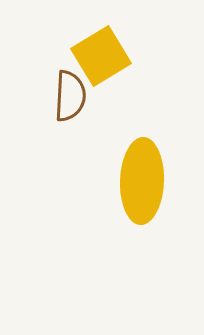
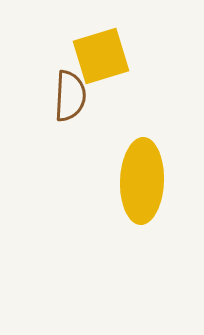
yellow square: rotated 14 degrees clockwise
